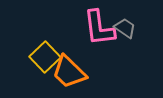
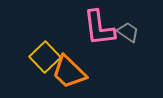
gray trapezoid: moved 3 px right, 4 px down
